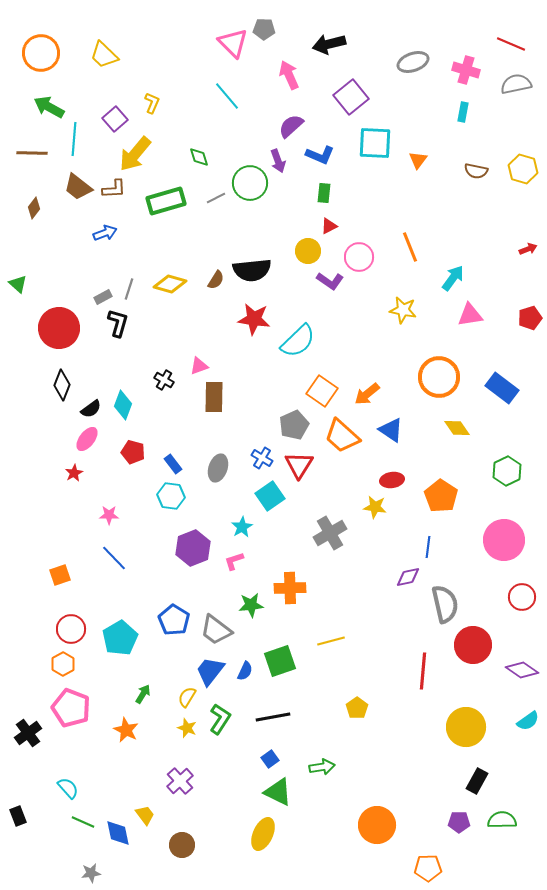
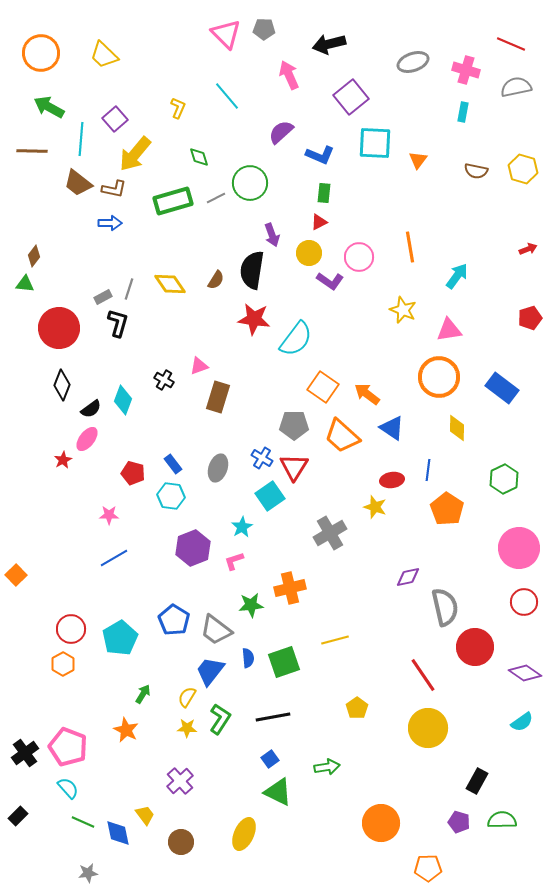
pink triangle at (233, 43): moved 7 px left, 9 px up
gray semicircle at (516, 84): moved 3 px down
yellow L-shape at (152, 103): moved 26 px right, 5 px down
purple semicircle at (291, 126): moved 10 px left, 6 px down
cyan line at (74, 139): moved 7 px right
brown line at (32, 153): moved 2 px up
purple arrow at (278, 161): moved 6 px left, 74 px down
brown trapezoid at (78, 187): moved 4 px up
brown L-shape at (114, 189): rotated 15 degrees clockwise
green rectangle at (166, 201): moved 7 px right
brown diamond at (34, 208): moved 48 px down
red triangle at (329, 226): moved 10 px left, 4 px up
blue arrow at (105, 233): moved 5 px right, 10 px up; rotated 20 degrees clockwise
orange line at (410, 247): rotated 12 degrees clockwise
yellow circle at (308, 251): moved 1 px right, 2 px down
black semicircle at (252, 270): rotated 105 degrees clockwise
cyan arrow at (453, 278): moved 4 px right, 2 px up
green triangle at (18, 284): moved 7 px right; rotated 36 degrees counterclockwise
yellow diamond at (170, 284): rotated 40 degrees clockwise
yellow star at (403, 310): rotated 12 degrees clockwise
pink triangle at (470, 315): moved 21 px left, 15 px down
cyan semicircle at (298, 341): moved 2 px left, 2 px up; rotated 9 degrees counterclockwise
orange square at (322, 391): moved 1 px right, 4 px up
orange arrow at (367, 394): rotated 76 degrees clockwise
brown rectangle at (214, 397): moved 4 px right; rotated 16 degrees clockwise
cyan diamond at (123, 405): moved 5 px up
gray pentagon at (294, 425): rotated 24 degrees clockwise
yellow diamond at (457, 428): rotated 36 degrees clockwise
blue triangle at (391, 430): moved 1 px right, 2 px up
red pentagon at (133, 452): moved 21 px down
red triangle at (299, 465): moved 5 px left, 2 px down
green hexagon at (507, 471): moved 3 px left, 8 px down
red star at (74, 473): moved 11 px left, 13 px up
orange pentagon at (441, 496): moved 6 px right, 13 px down
yellow star at (375, 507): rotated 10 degrees clockwise
pink circle at (504, 540): moved 15 px right, 8 px down
blue line at (428, 547): moved 77 px up
blue line at (114, 558): rotated 76 degrees counterclockwise
orange square at (60, 575): moved 44 px left; rotated 25 degrees counterclockwise
orange cross at (290, 588): rotated 12 degrees counterclockwise
red circle at (522, 597): moved 2 px right, 5 px down
gray semicircle at (445, 604): moved 3 px down
yellow line at (331, 641): moved 4 px right, 1 px up
red circle at (473, 645): moved 2 px right, 2 px down
green square at (280, 661): moved 4 px right, 1 px down
purple diamond at (522, 670): moved 3 px right, 3 px down
blue semicircle at (245, 671): moved 3 px right, 13 px up; rotated 30 degrees counterclockwise
red line at (423, 671): moved 4 px down; rotated 39 degrees counterclockwise
pink pentagon at (71, 708): moved 3 px left, 39 px down
cyan semicircle at (528, 721): moved 6 px left, 1 px down
yellow circle at (466, 727): moved 38 px left, 1 px down
yellow star at (187, 728): rotated 18 degrees counterclockwise
black cross at (28, 733): moved 3 px left, 20 px down
green arrow at (322, 767): moved 5 px right
black rectangle at (18, 816): rotated 66 degrees clockwise
purple pentagon at (459, 822): rotated 15 degrees clockwise
orange circle at (377, 825): moved 4 px right, 2 px up
yellow ellipse at (263, 834): moved 19 px left
brown circle at (182, 845): moved 1 px left, 3 px up
gray star at (91, 873): moved 3 px left
